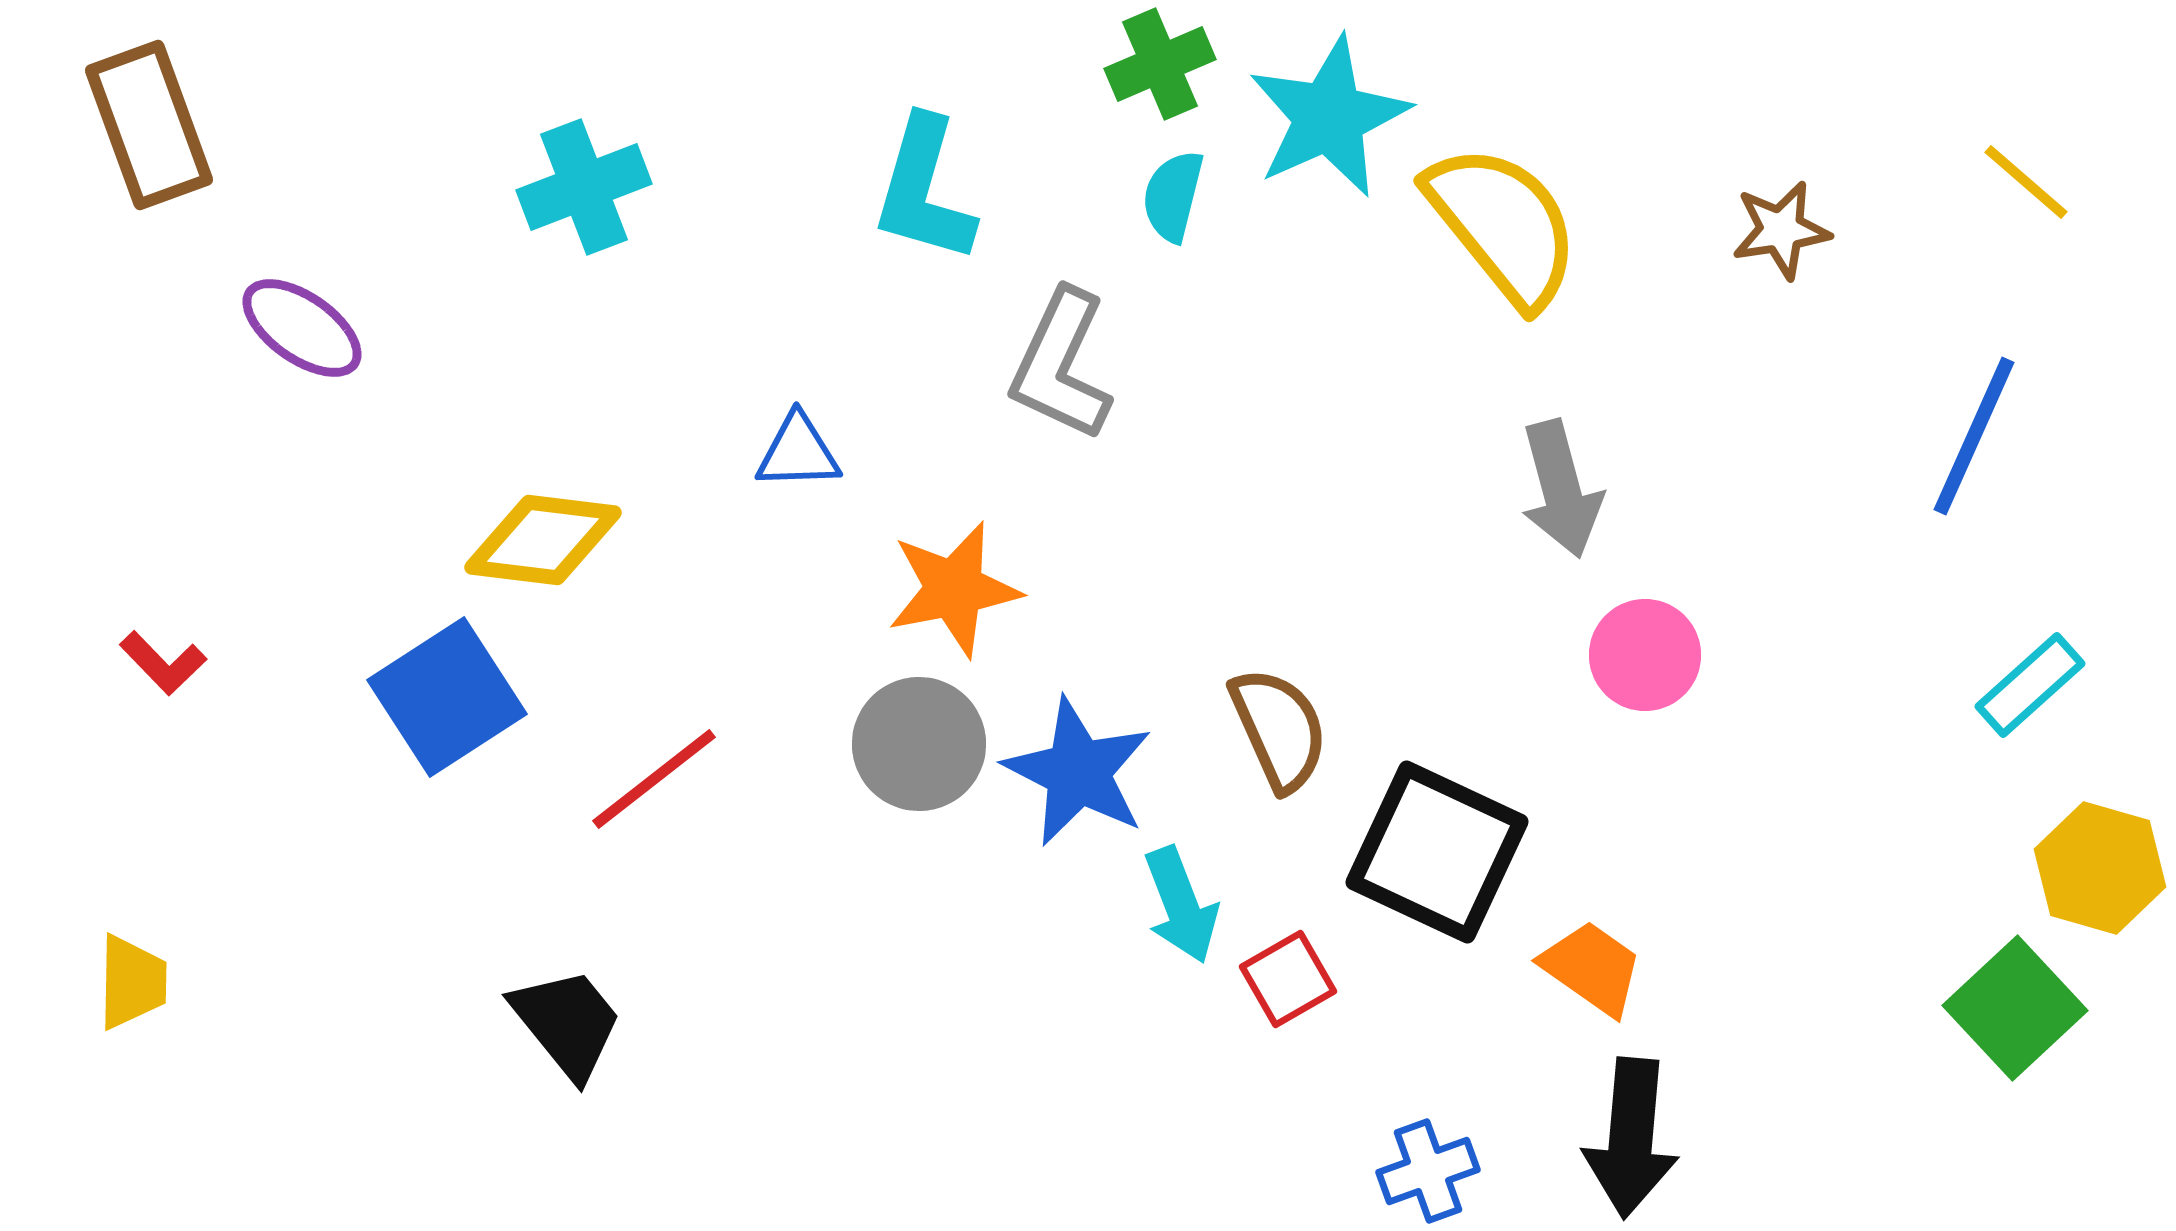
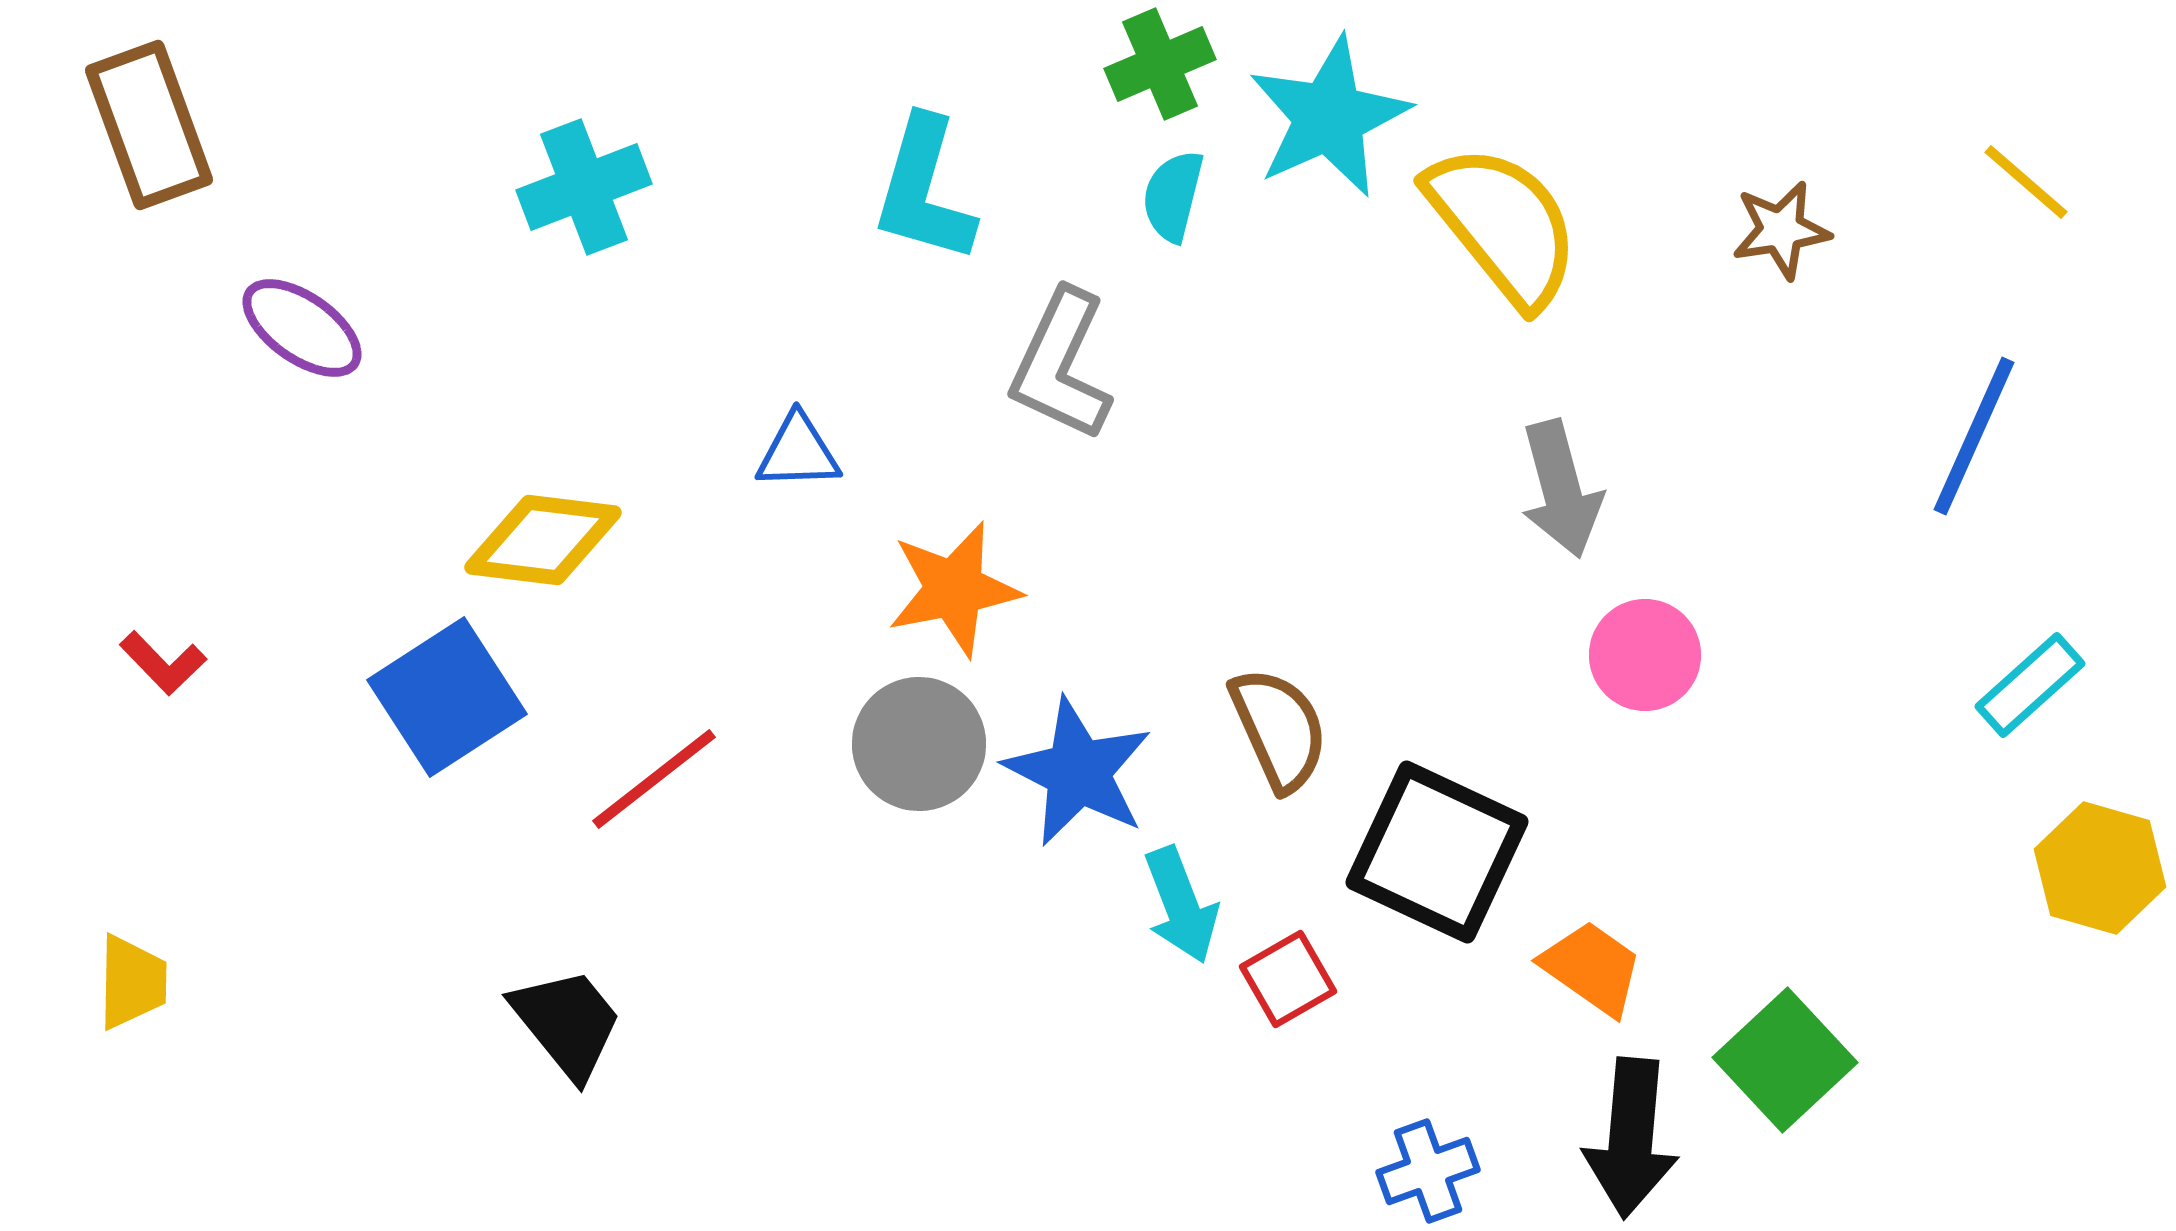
green square: moved 230 px left, 52 px down
